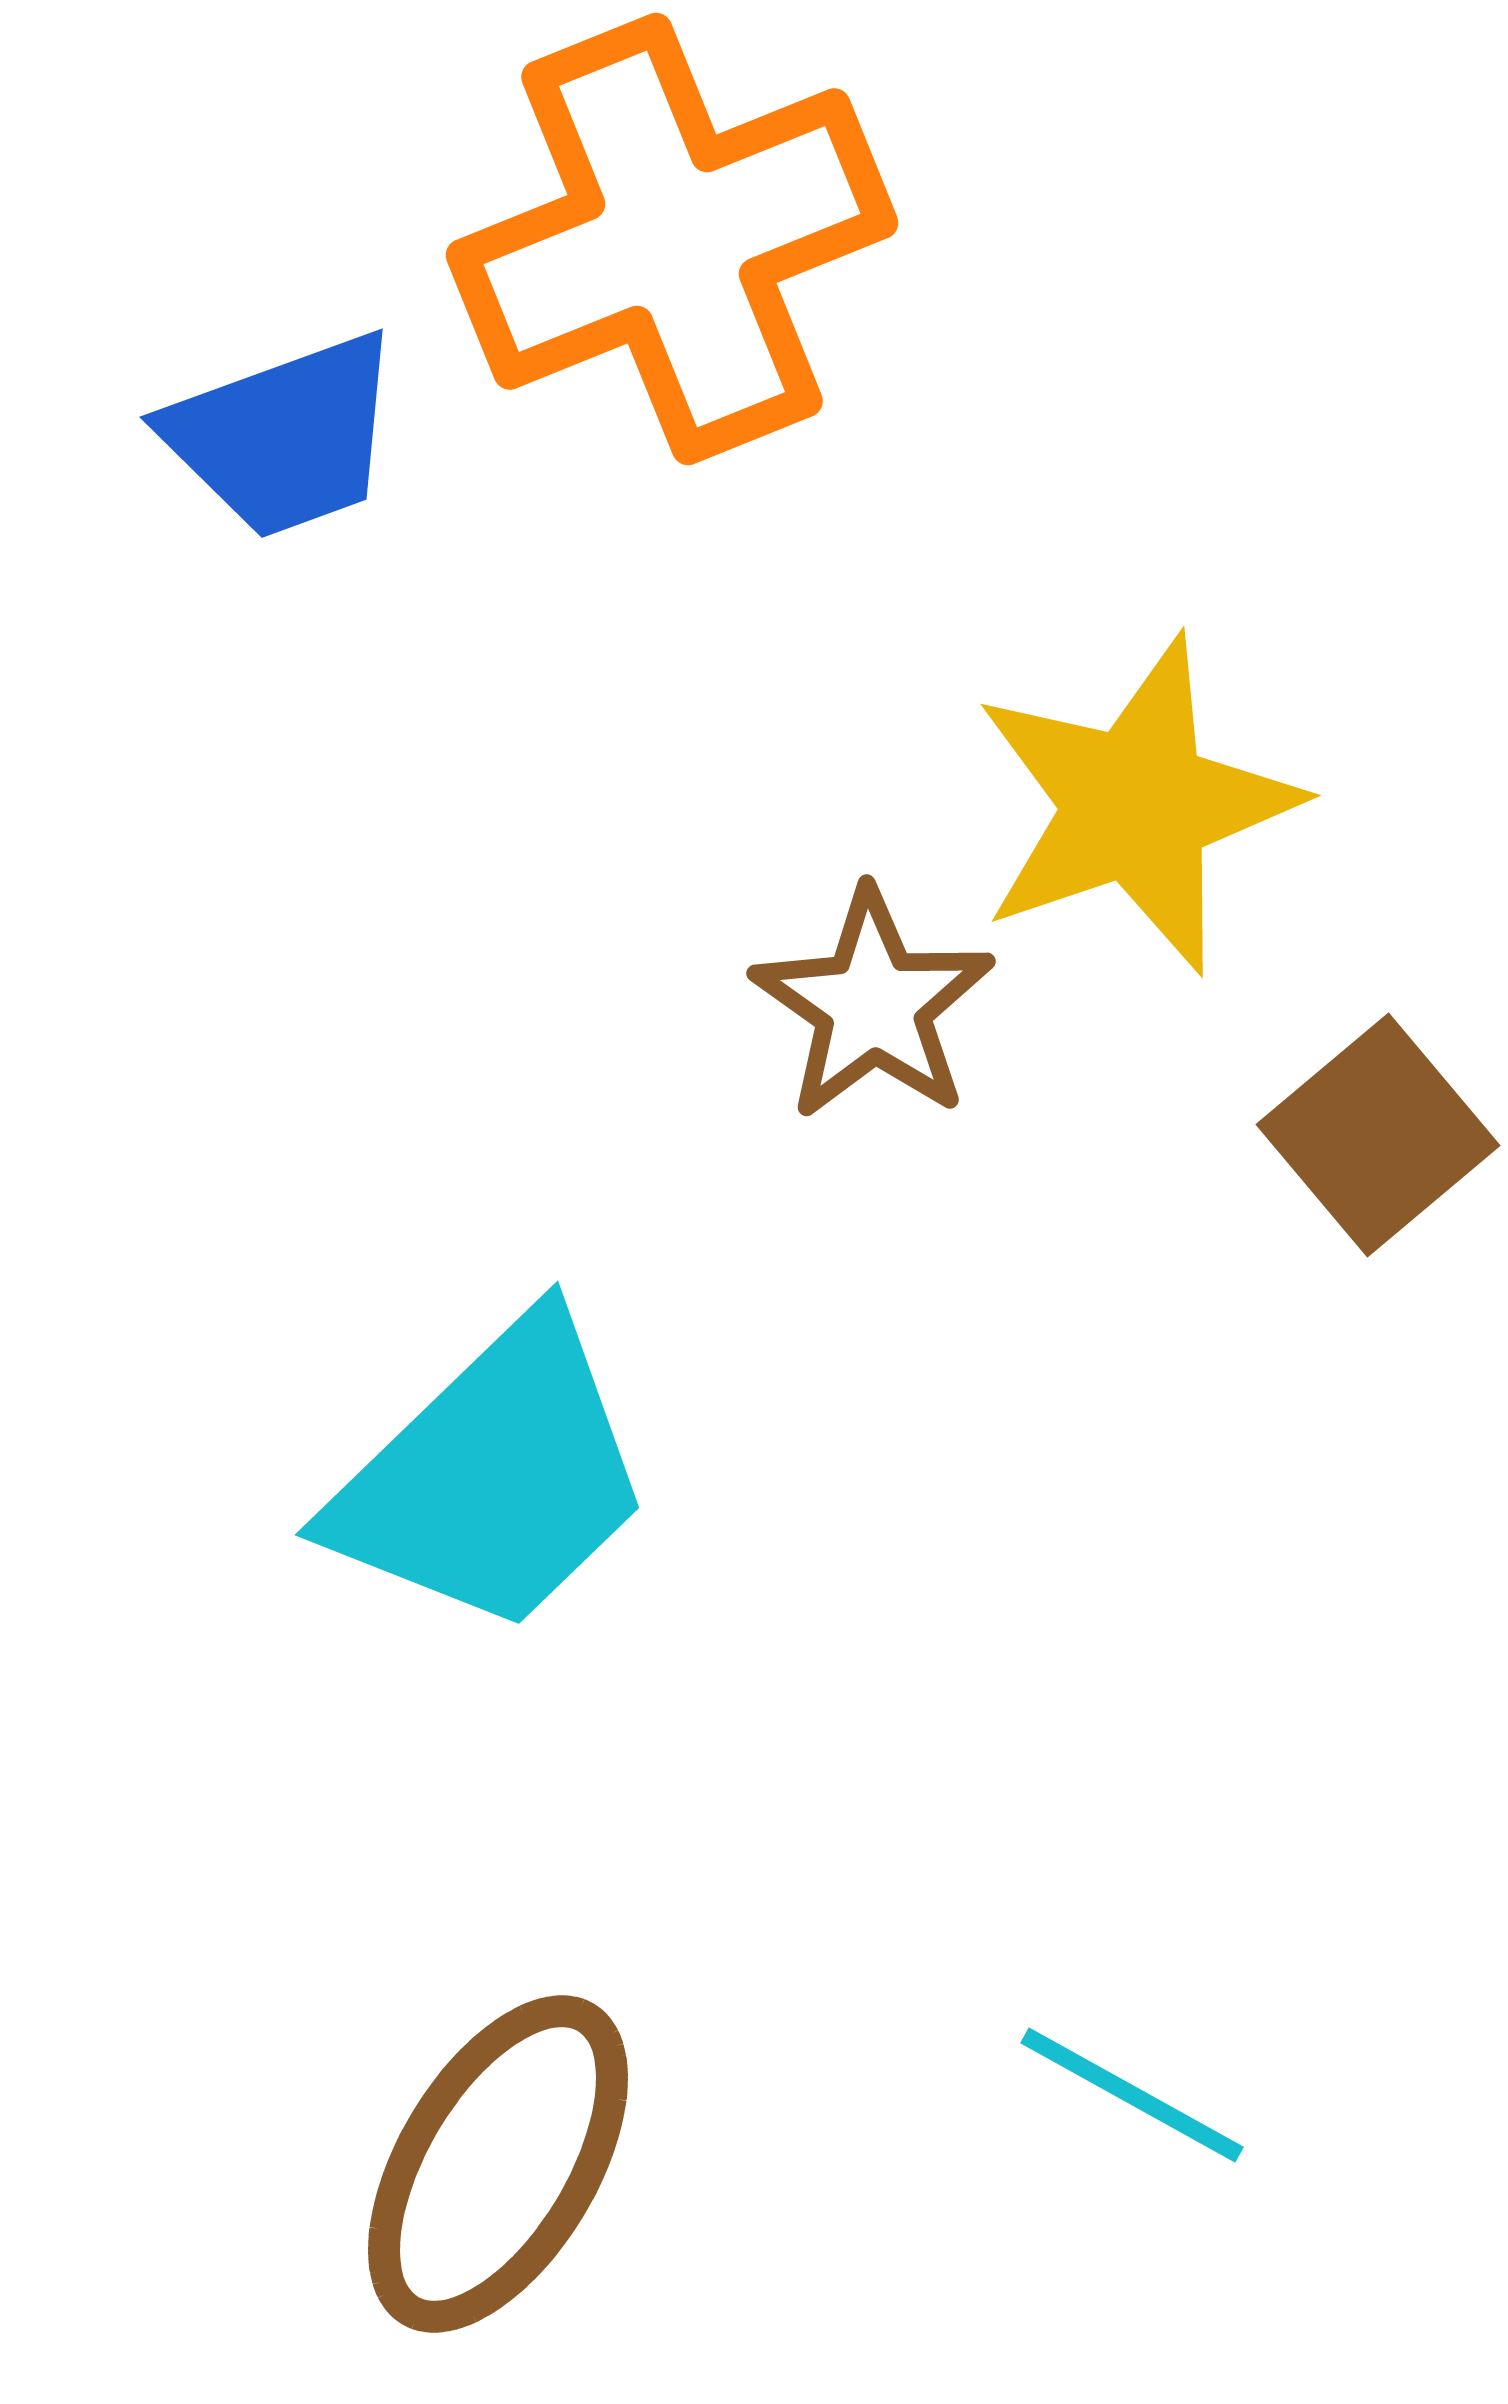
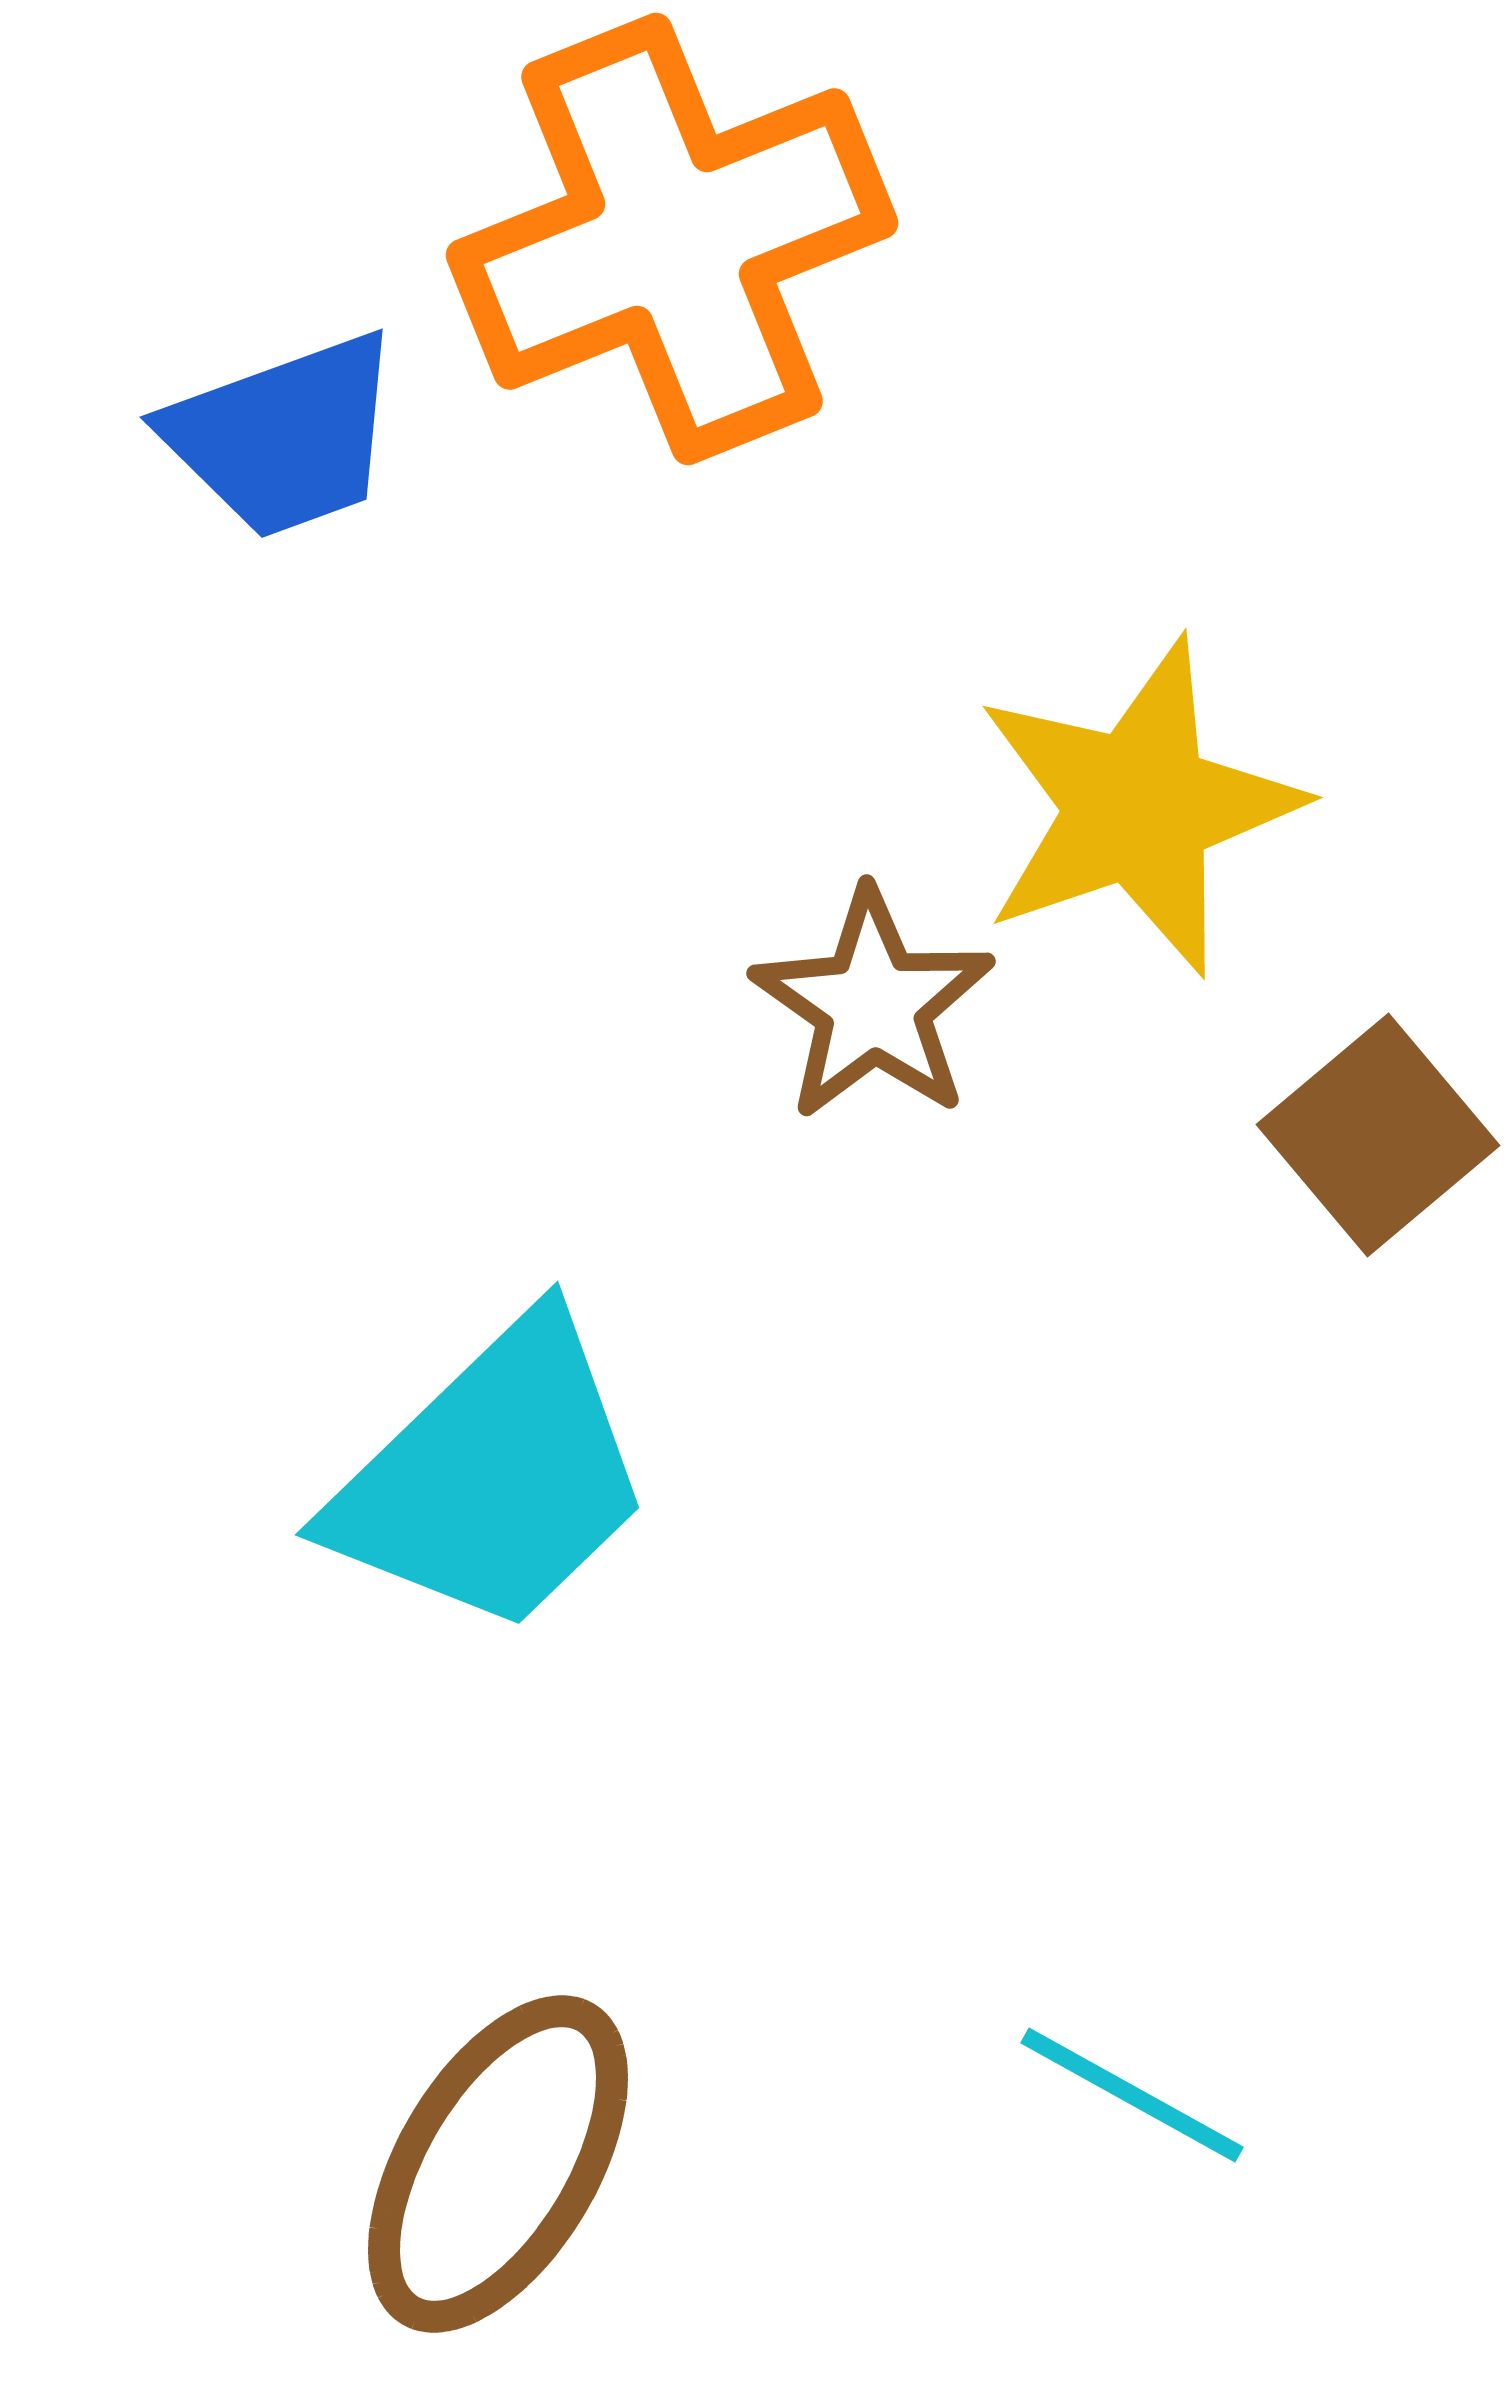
yellow star: moved 2 px right, 2 px down
